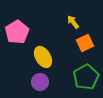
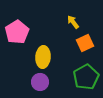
yellow ellipse: rotated 35 degrees clockwise
